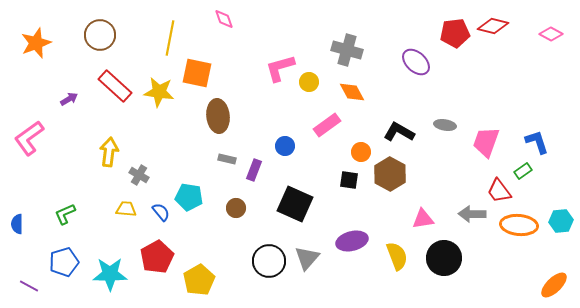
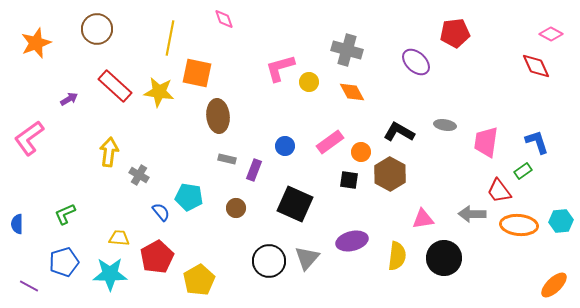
red diamond at (493, 26): moved 43 px right, 40 px down; rotated 52 degrees clockwise
brown circle at (100, 35): moved 3 px left, 6 px up
pink rectangle at (327, 125): moved 3 px right, 17 px down
pink trapezoid at (486, 142): rotated 12 degrees counterclockwise
yellow trapezoid at (126, 209): moved 7 px left, 29 px down
yellow semicircle at (397, 256): rotated 28 degrees clockwise
